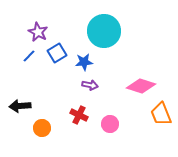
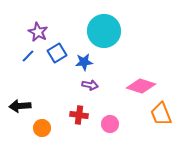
blue line: moved 1 px left
red cross: rotated 18 degrees counterclockwise
